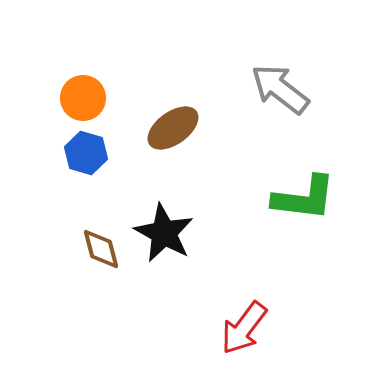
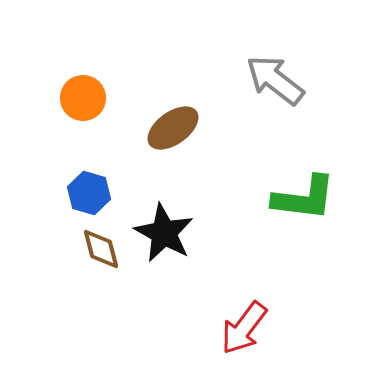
gray arrow: moved 5 px left, 9 px up
blue hexagon: moved 3 px right, 40 px down
